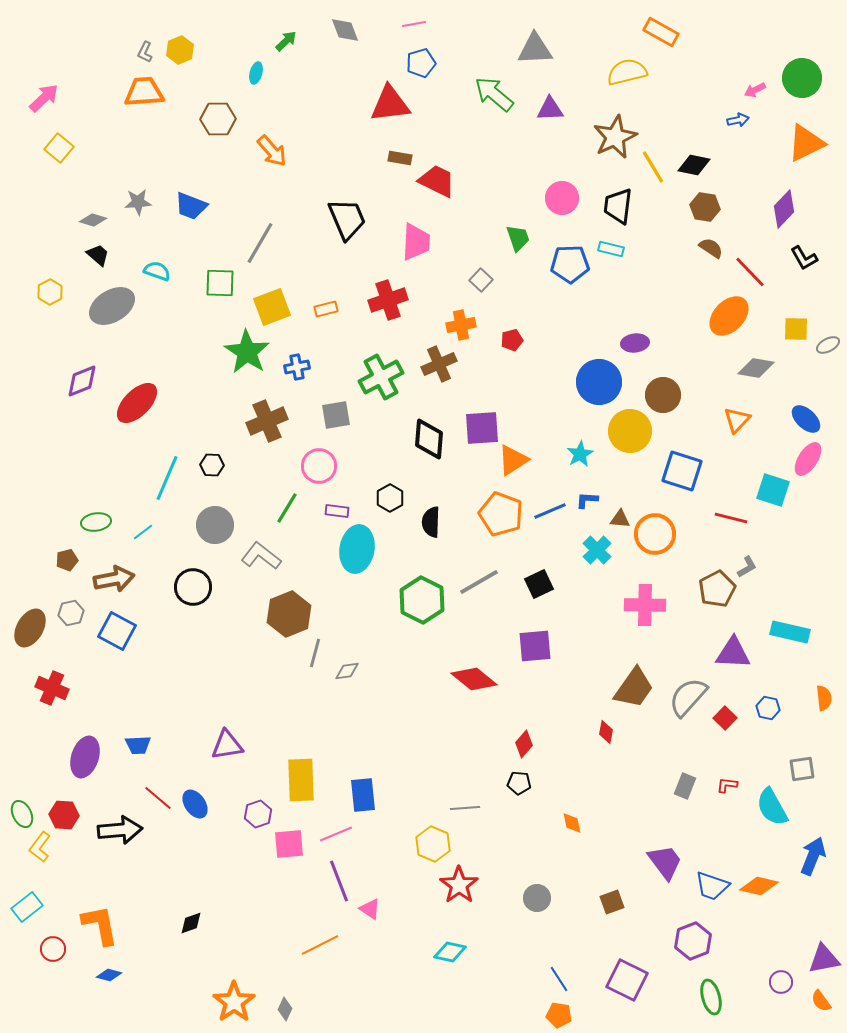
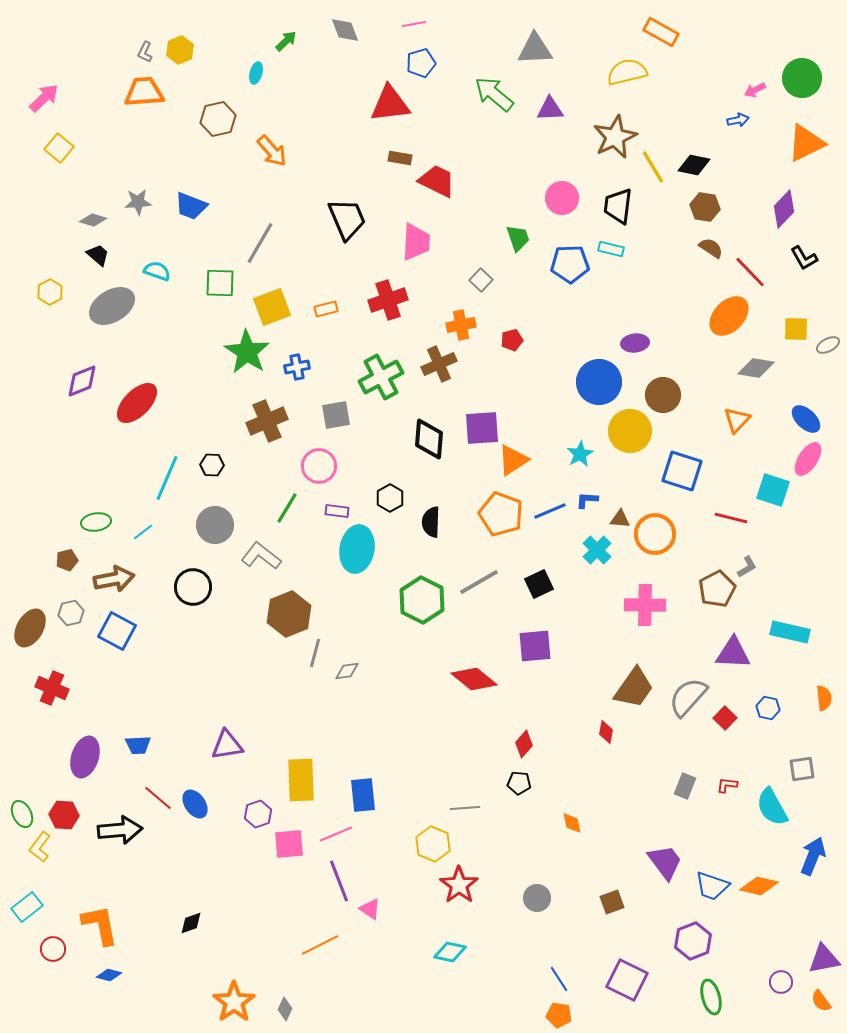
brown hexagon at (218, 119): rotated 12 degrees counterclockwise
